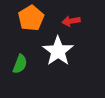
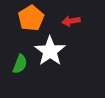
white star: moved 8 px left
